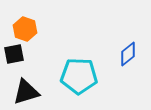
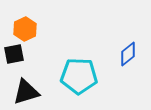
orange hexagon: rotated 15 degrees clockwise
